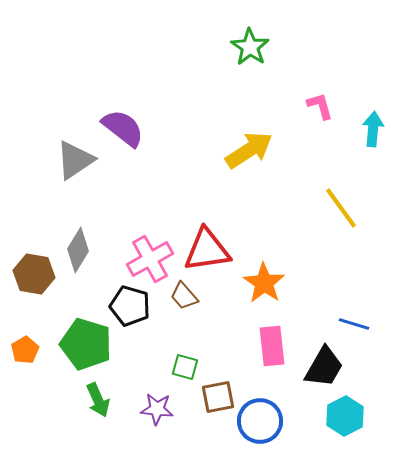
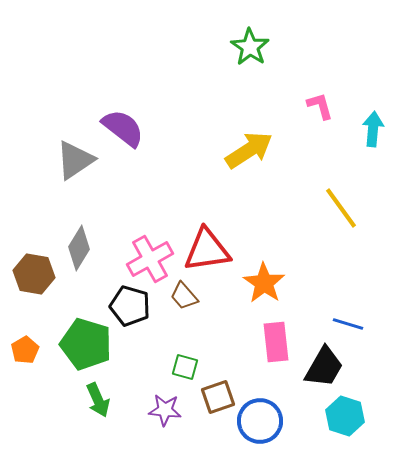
gray diamond: moved 1 px right, 2 px up
blue line: moved 6 px left
pink rectangle: moved 4 px right, 4 px up
brown square: rotated 8 degrees counterclockwise
purple star: moved 8 px right, 1 px down
cyan hexagon: rotated 15 degrees counterclockwise
